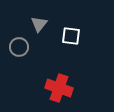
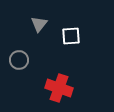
white square: rotated 12 degrees counterclockwise
gray circle: moved 13 px down
